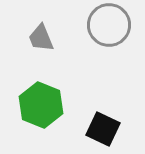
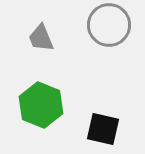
black square: rotated 12 degrees counterclockwise
